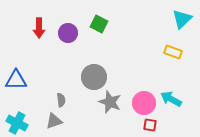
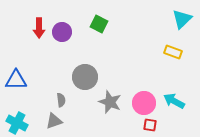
purple circle: moved 6 px left, 1 px up
gray circle: moved 9 px left
cyan arrow: moved 3 px right, 2 px down
